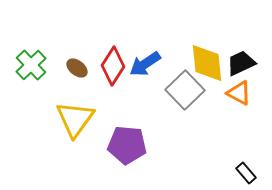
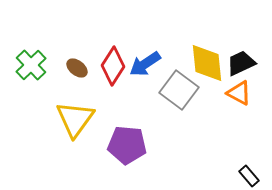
gray square: moved 6 px left; rotated 9 degrees counterclockwise
black rectangle: moved 3 px right, 3 px down
